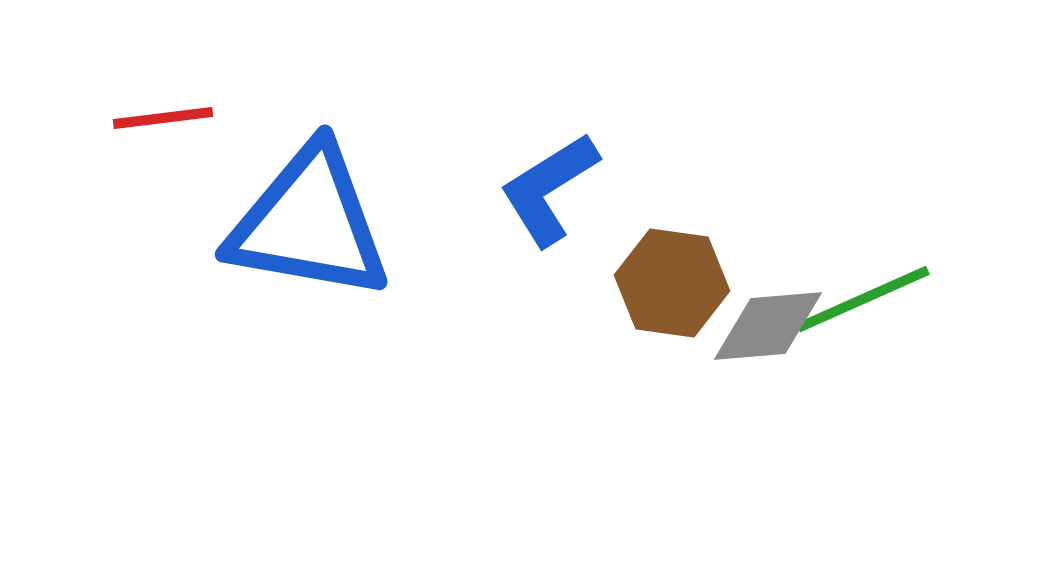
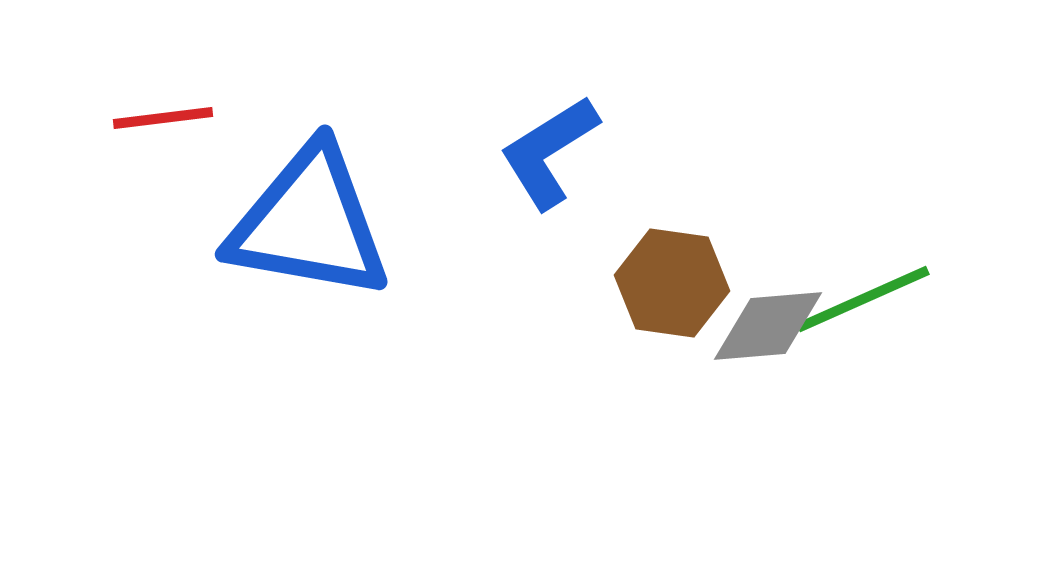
blue L-shape: moved 37 px up
